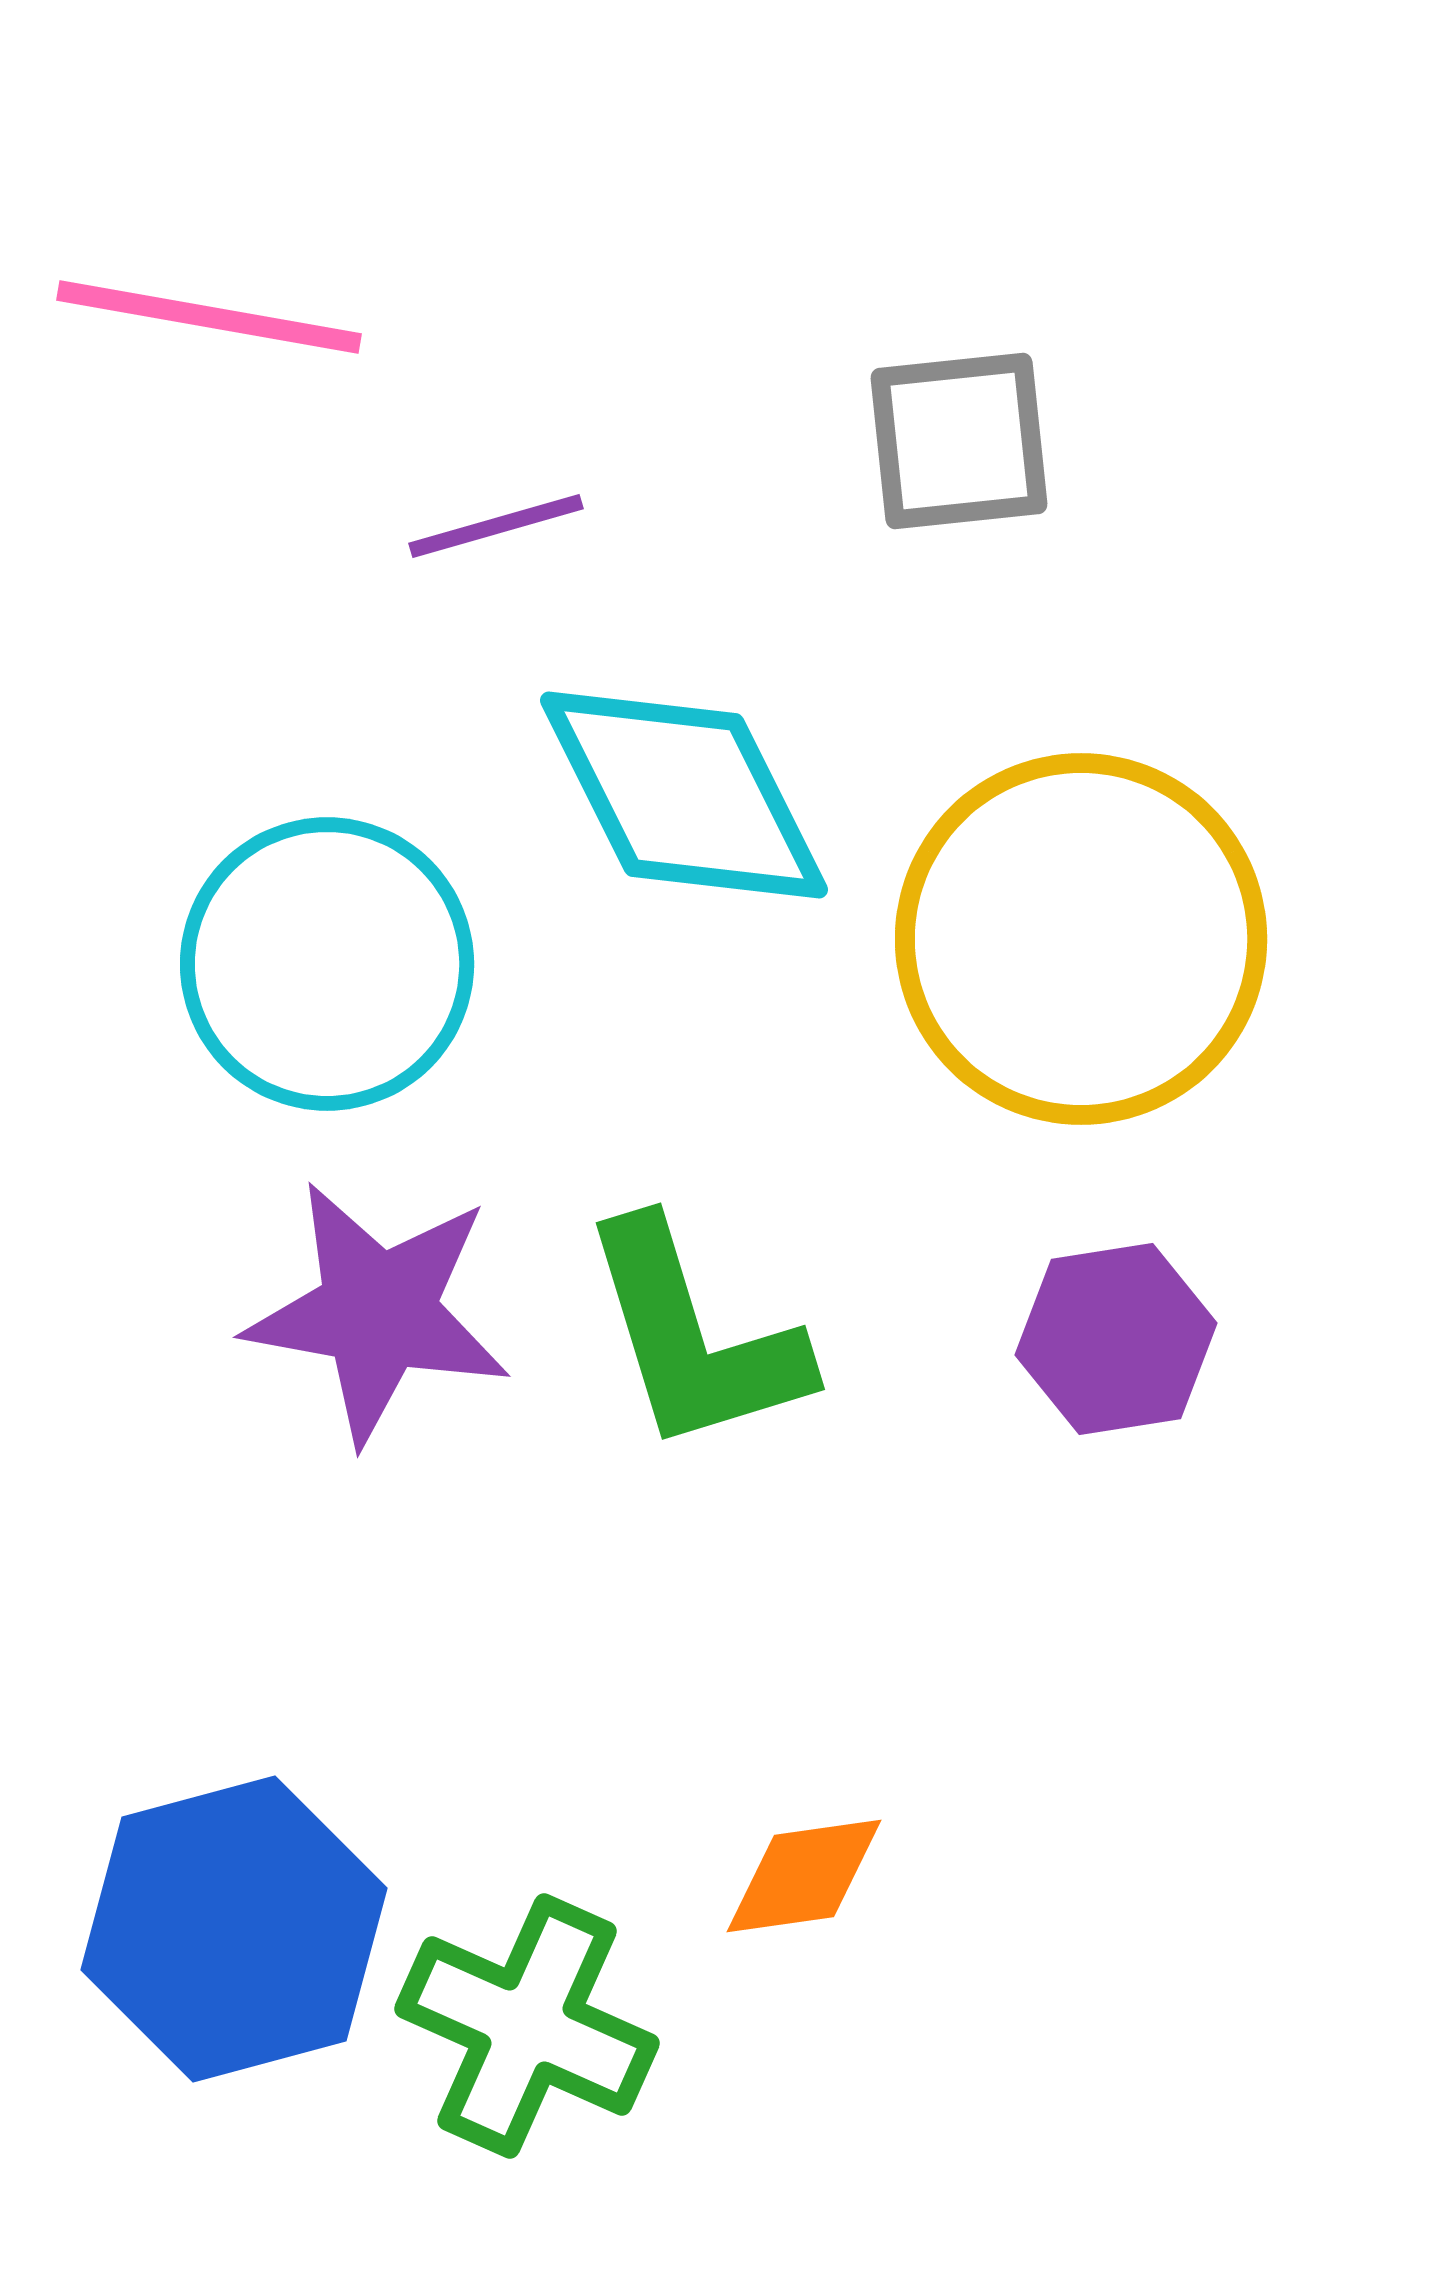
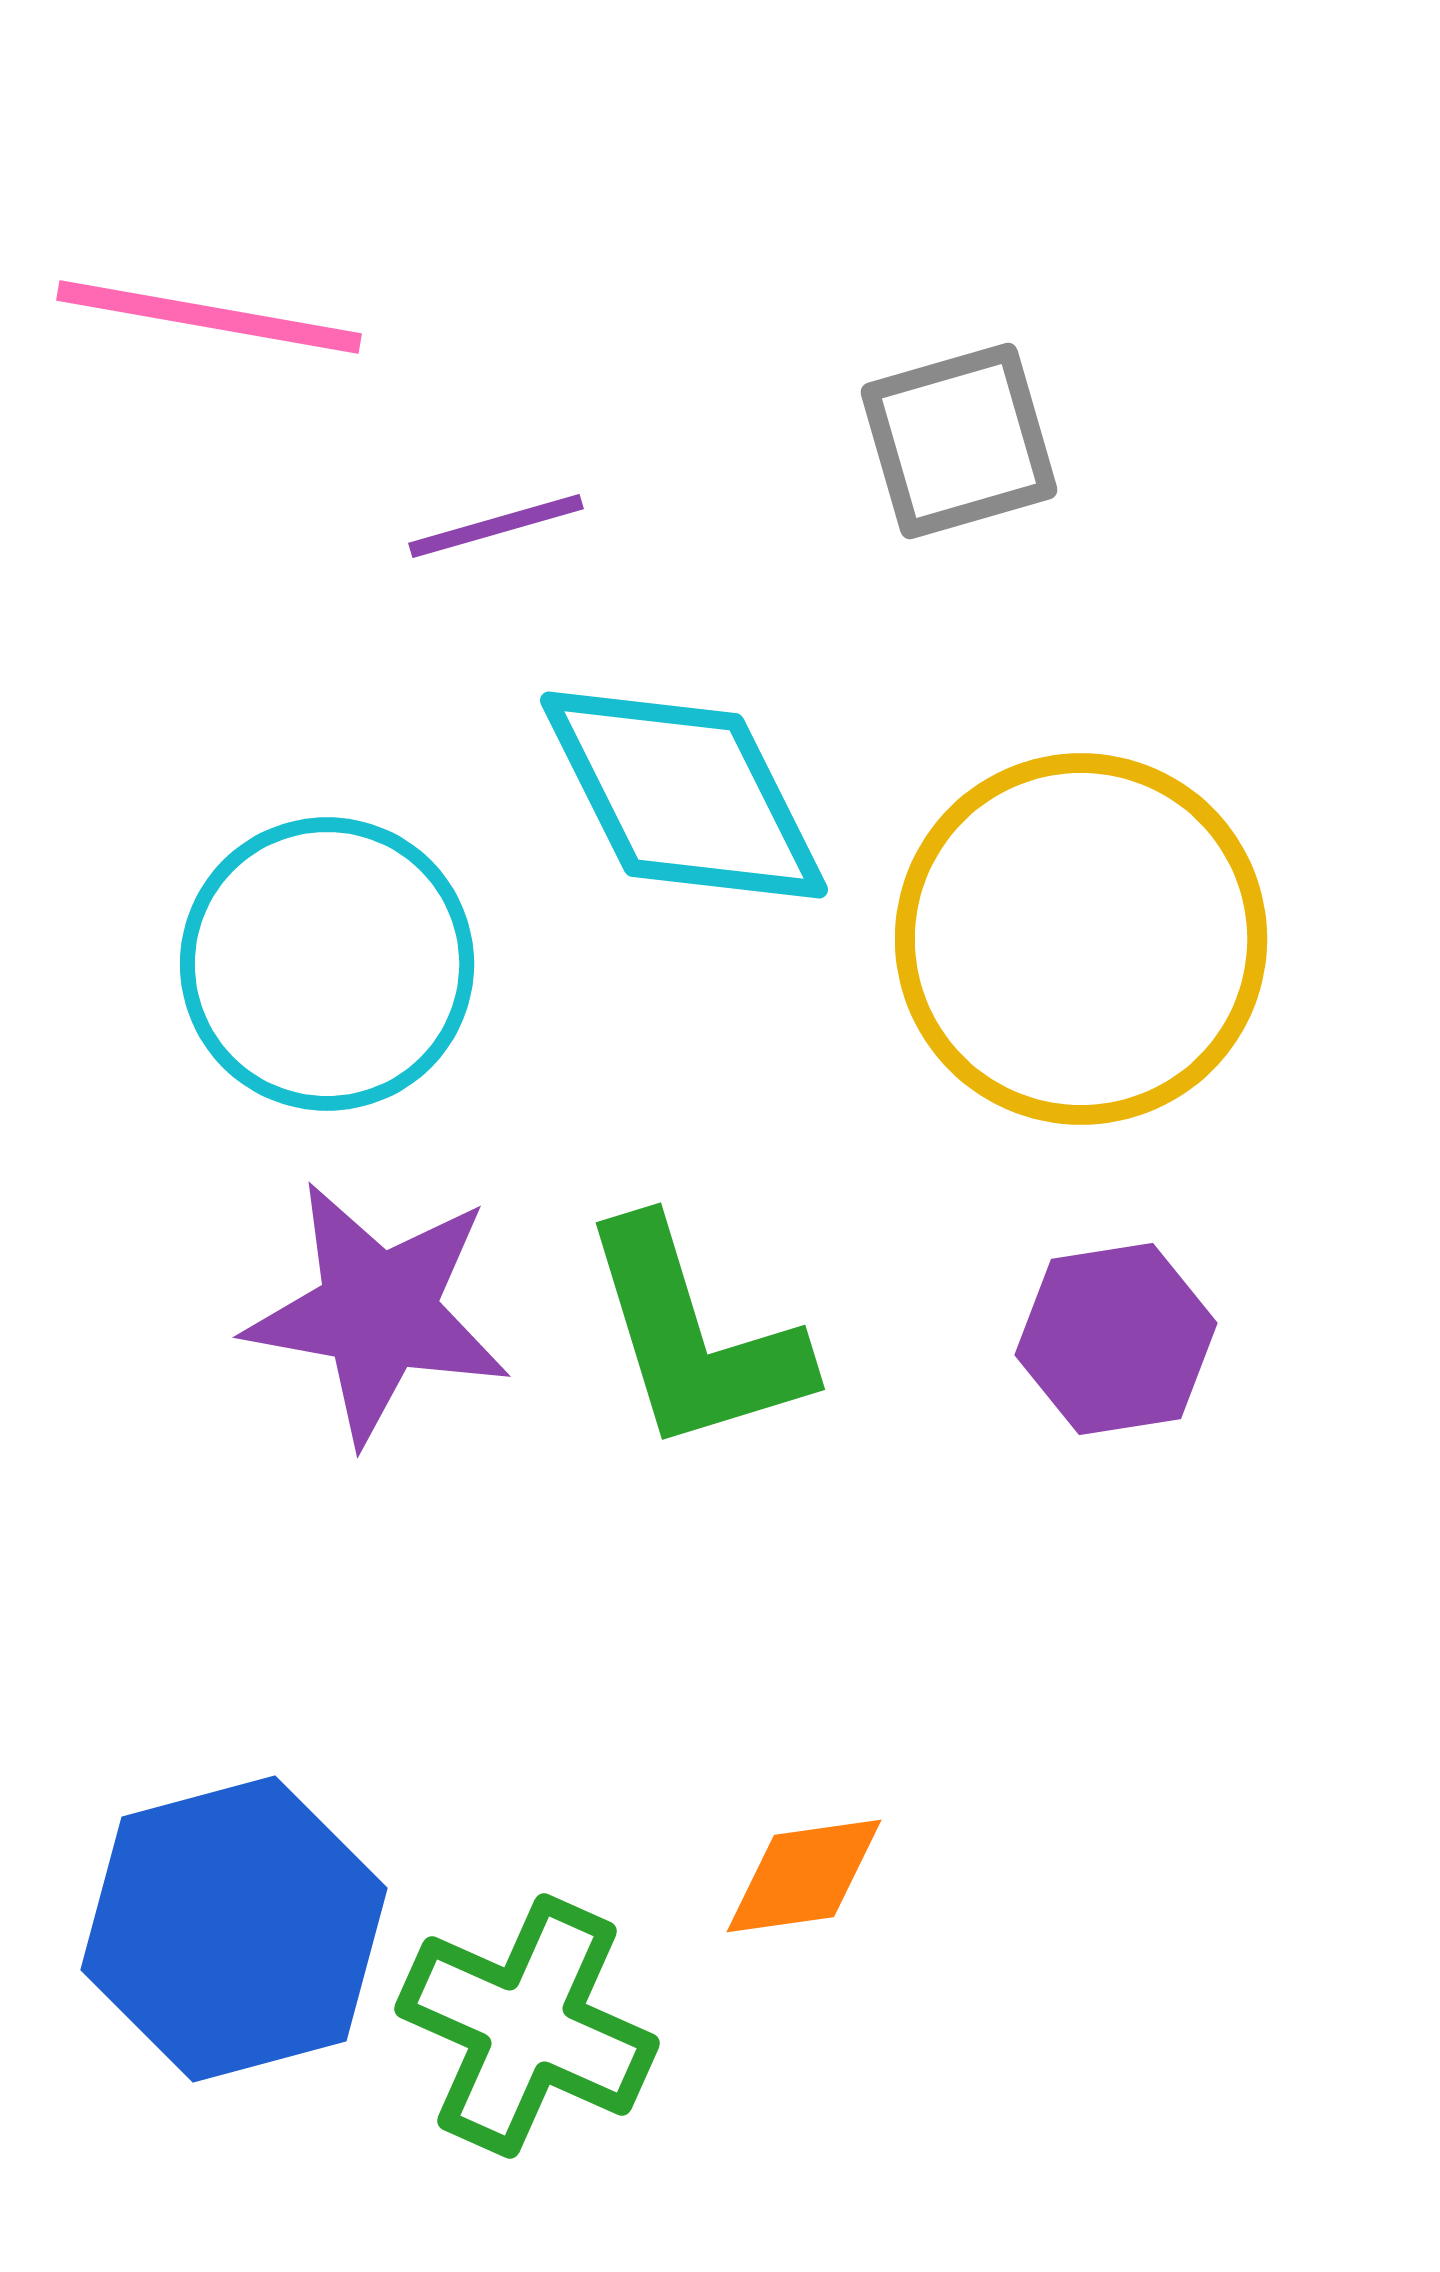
gray square: rotated 10 degrees counterclockwise
